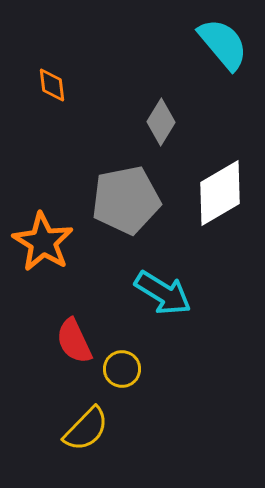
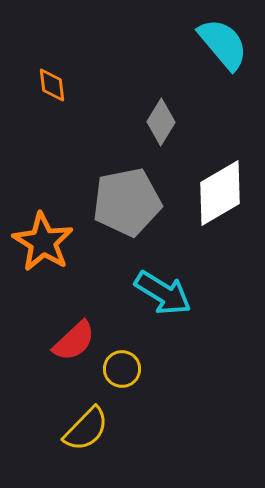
gray pentagon: moved 1 px right, 2 px down
red semicircle: rotated 108 degrees counterclockwise
